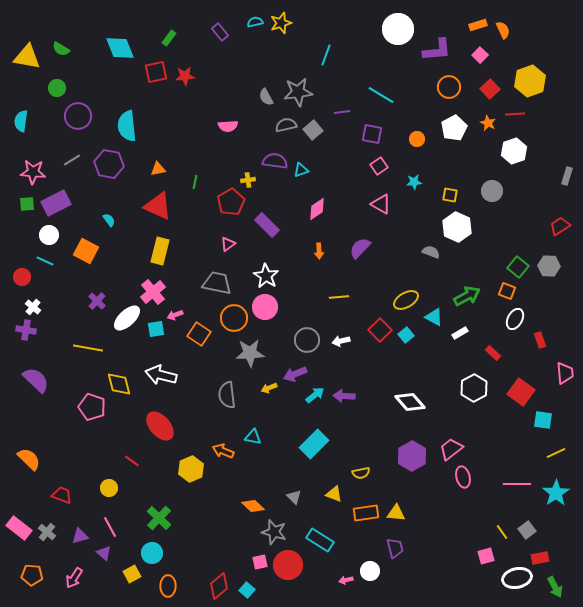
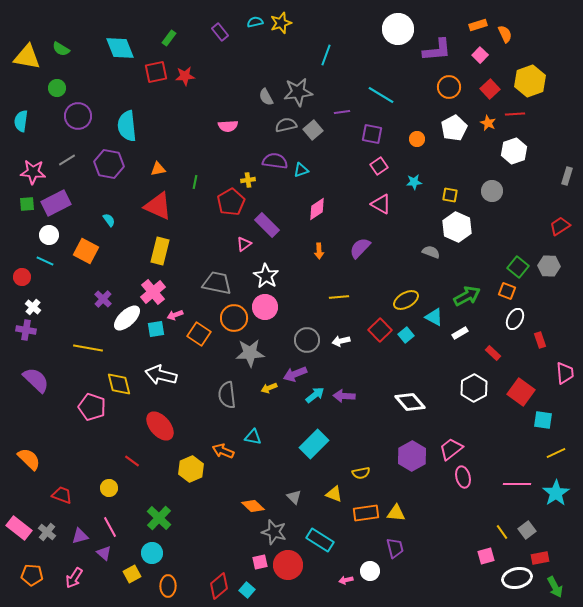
orange semicircle at (503, 30): moved 2 px right, 4 px down
gray line at (72, 160): moved 5 px left
pink triangle at (228, 244): moved 16 px right
purple cross at (97, 301): moved 6 px right, 2 px up
